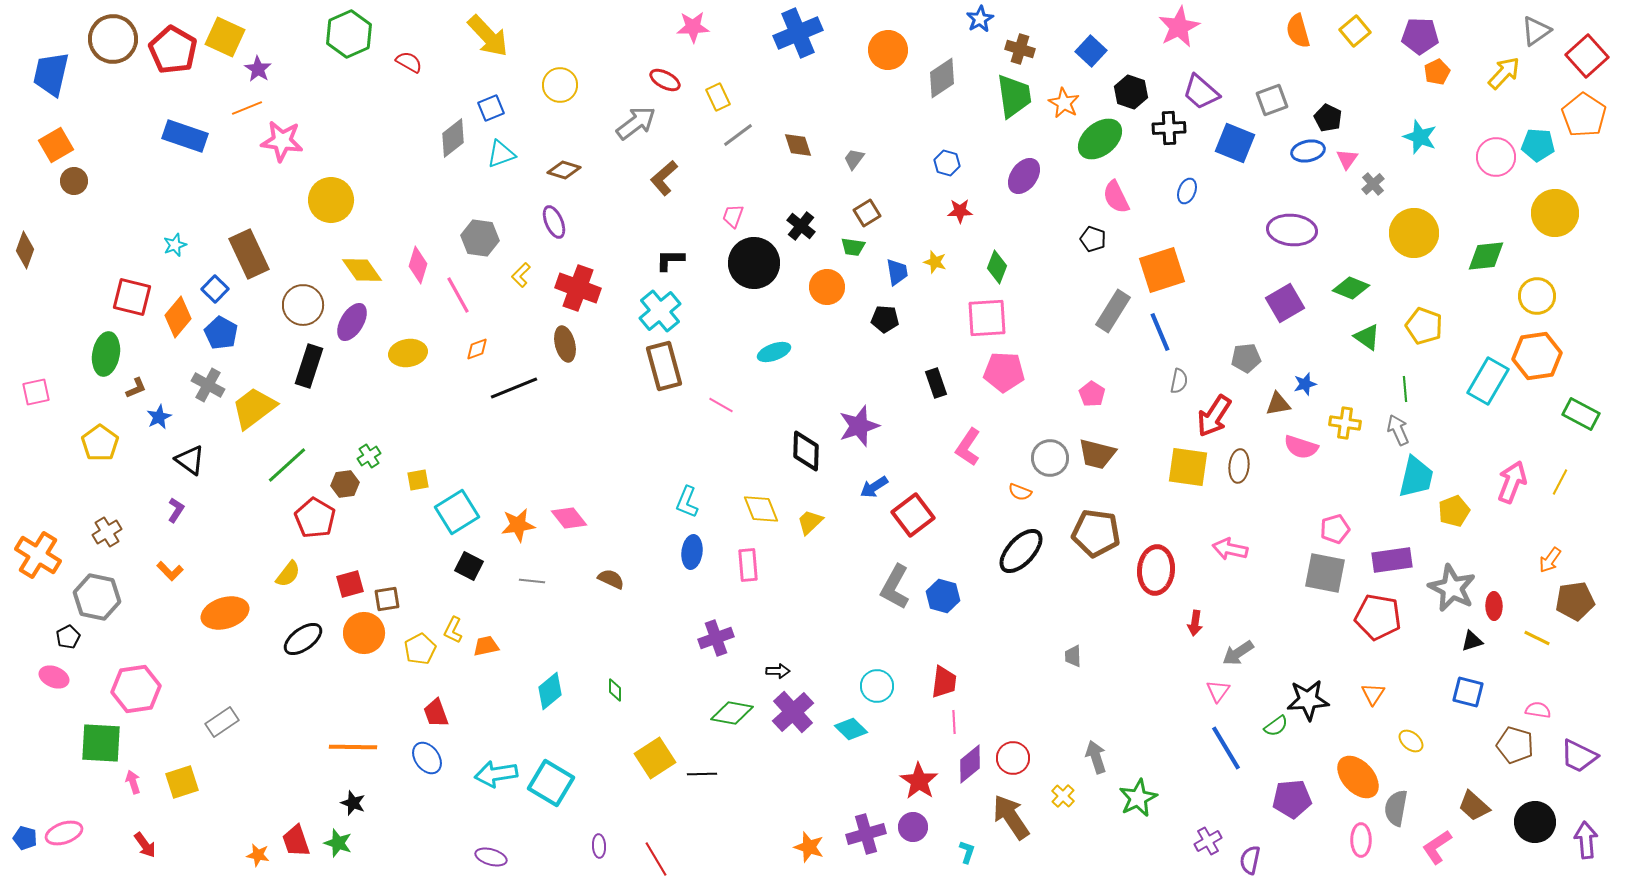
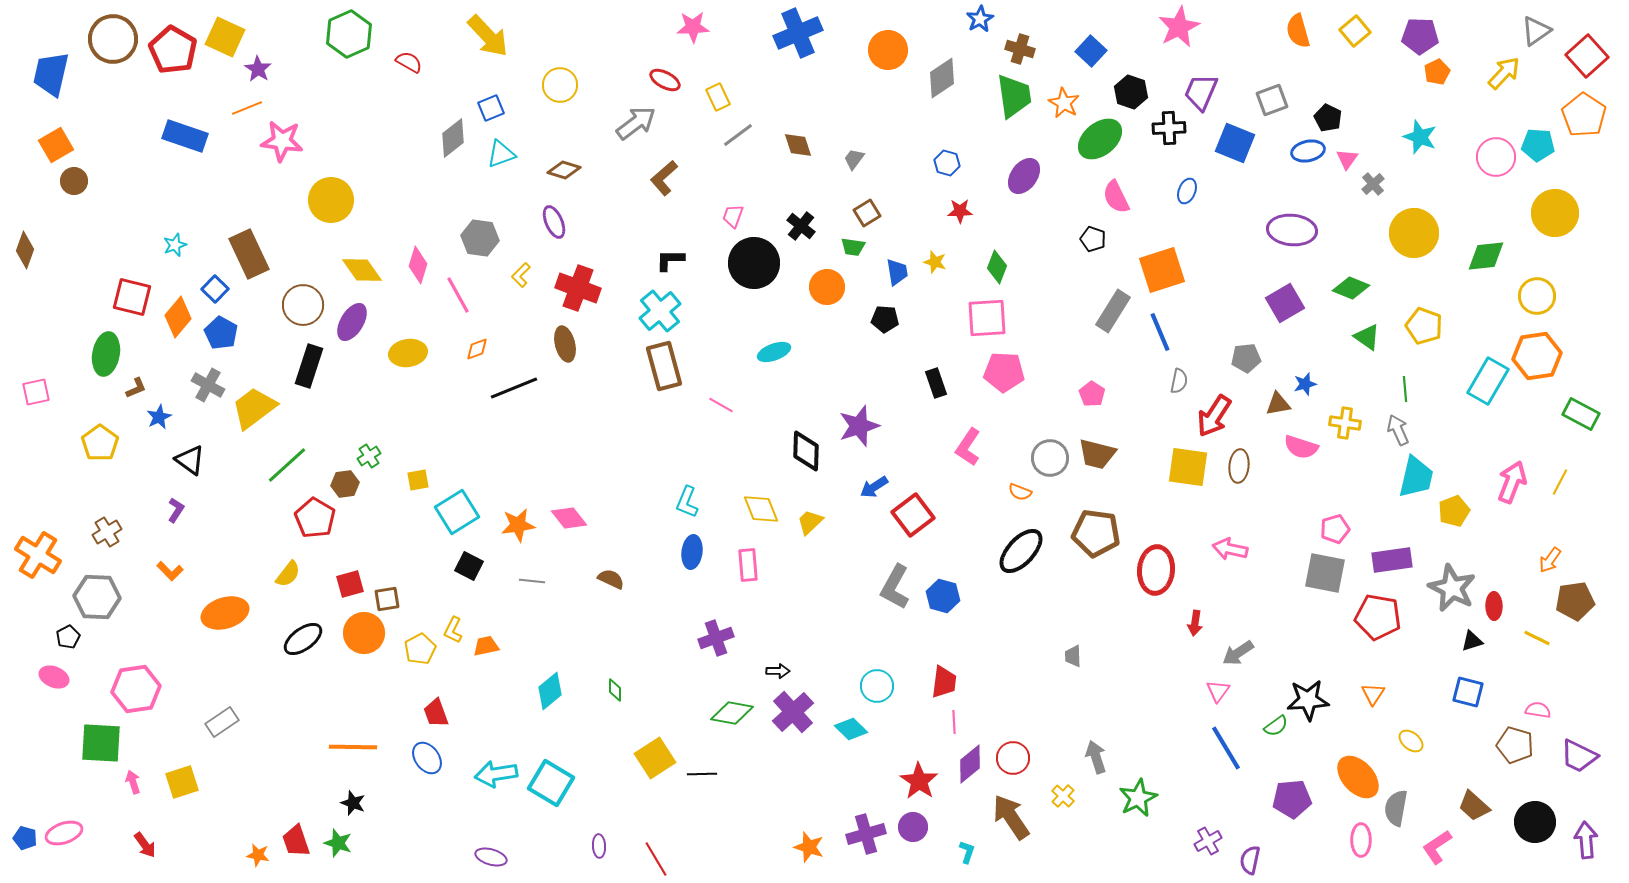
purple trapezoid at (1201, 92): rotated 72 degrees clockwise
gray hexagon at (97, 597): rotated 9 degrees counterclockwise
